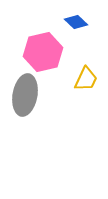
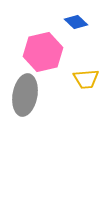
yellow trapezoid: rotated 60 degrees clockwise
